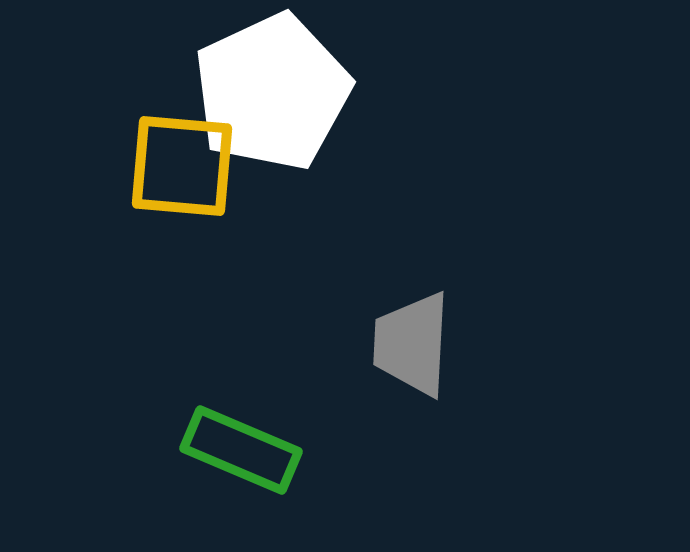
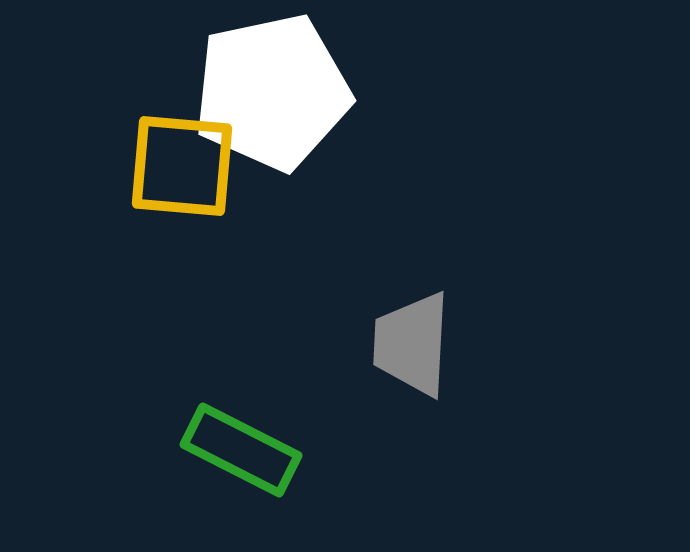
white pentagon: rotated 13 degrees clockwise
green rectangle: rotated 4 degrees clockwise
